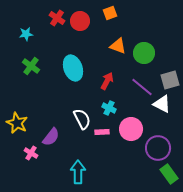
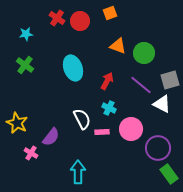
green cross: moved 6 px left, 1 px up
purple line: moved 1 px left, 2 px up
